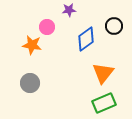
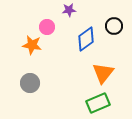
green rectangle: moved 6 px left
